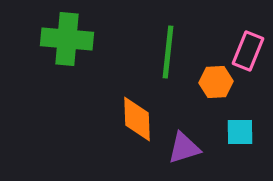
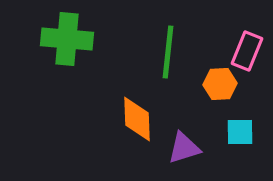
pink rectangle: moved 1 px left
orange hexagon: moved 4 px right, 2 px down
